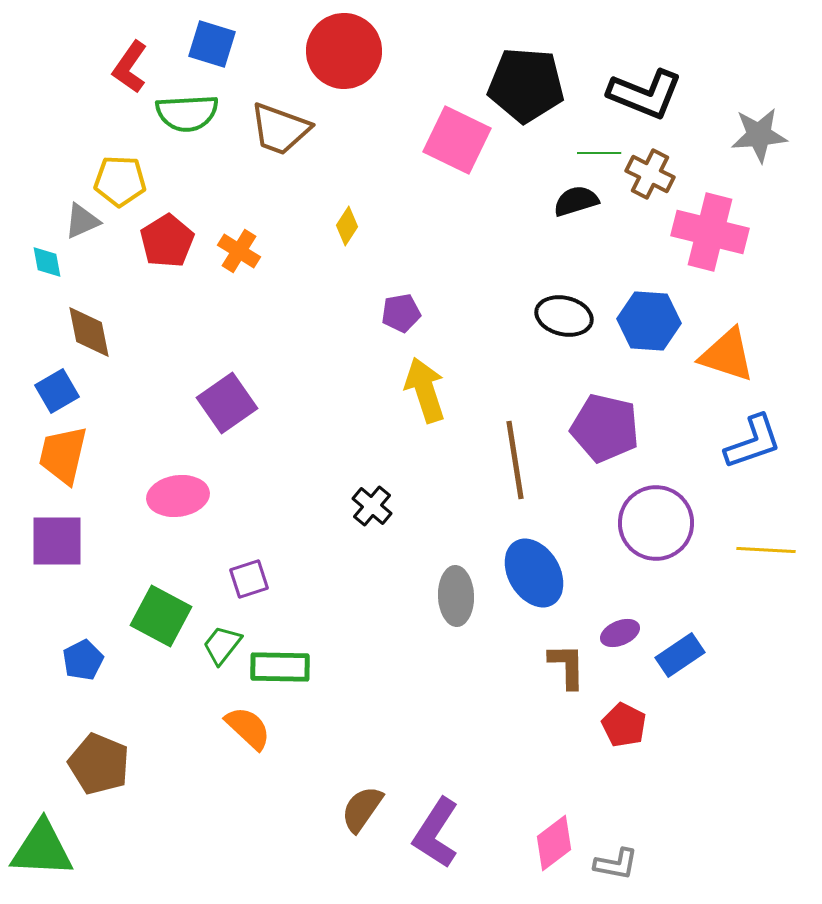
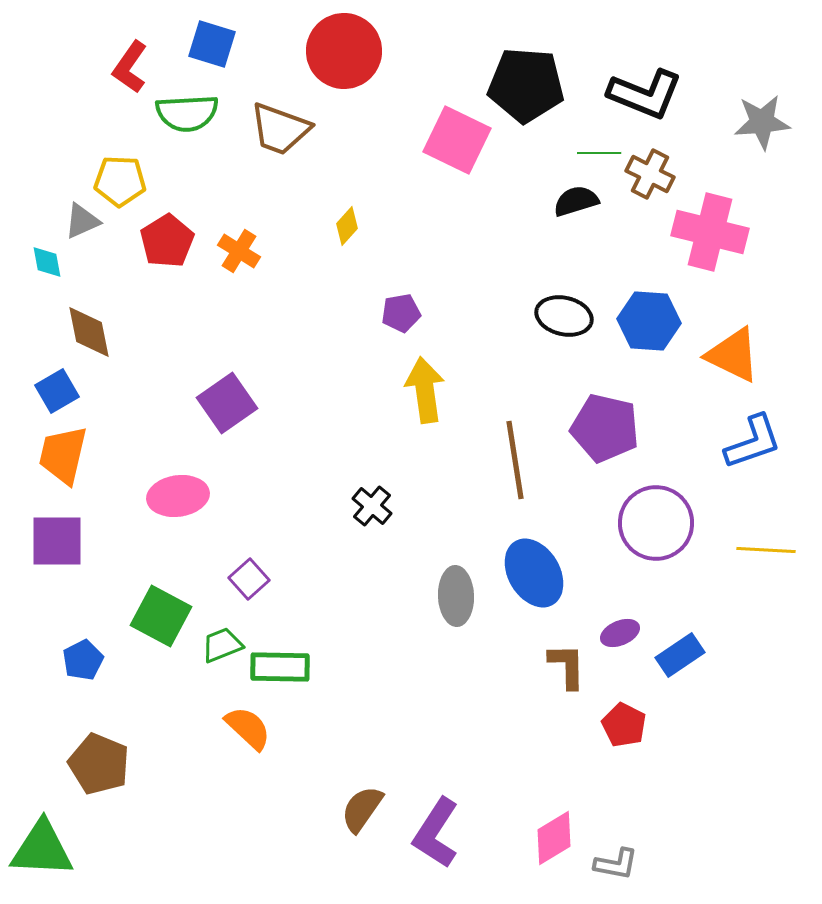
gray star at (759, 135): moved 3 px right, 13 px up
yellow diamond at (347, 226): rotated 9 degrees clockwise
orange triangle at (727, 355): moved 6 px right; rotated 8 degrees clockwise
yellow arrow at (425, 390): rotated 10 degrees clockwise
purple square at (249, 579): rotated 24 degrees counterclockwise
green trapezoid at (222, 645): rotated 30 degrees clockwise
pink diamond at (554, 843): moved 5 px up; rotated 6 degrees clockwise
